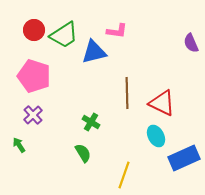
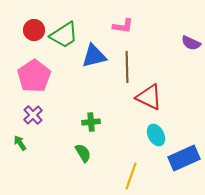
pink L-shape: moved 6 px right, 5 px up
purple semicircle: rotated 42 degrees counterclockwise
blue triangle: moved 4 px down
pink pentagon: rotated 20 degrees clockwise
brown line: moved 26 px up
red triangle: moved 13 px left, 6 px up
green cross: rotated 36 degrees counterclockwise
cyan ellipse: moved 1 px up
green arrow: moved 1 px right, 2 px up
yellow line: moved 7 px right, 1 px down
